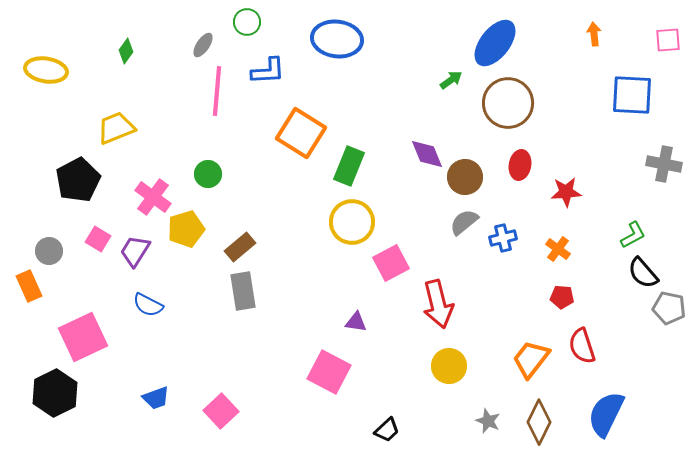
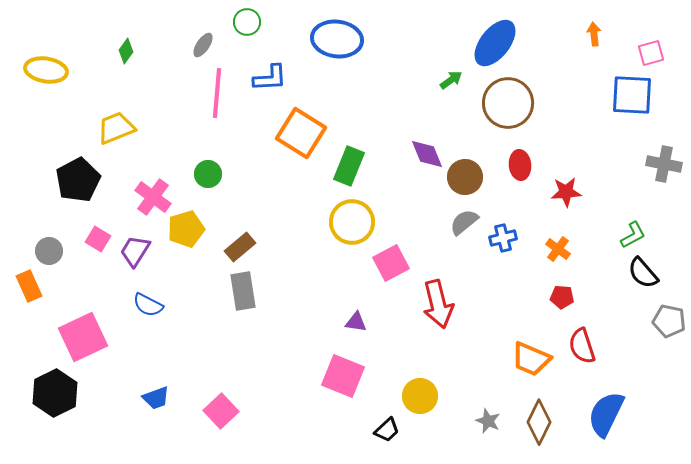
pink square at (668, 40): moved 17 px left, 13 px down; rotated 12 degrees counterclockwise
blue L-shape at (268, 71): moved 2 px right, 7 px down
pink line at (217, 91): moved 2 px down
red ellipse at (520, 165): rotated 16 degrees counterclockwise
gray pentagon at (669, 308): moved 13 px down
orange trapezoid at (531, 359): rotated 105 degrees counterclockwise
yellow circle at (449, 366): moved 29 px left, 30 px down
pink square at (329, 372): moved 14 px right, 4 px down; rotated 6 degrees counterclockwise
